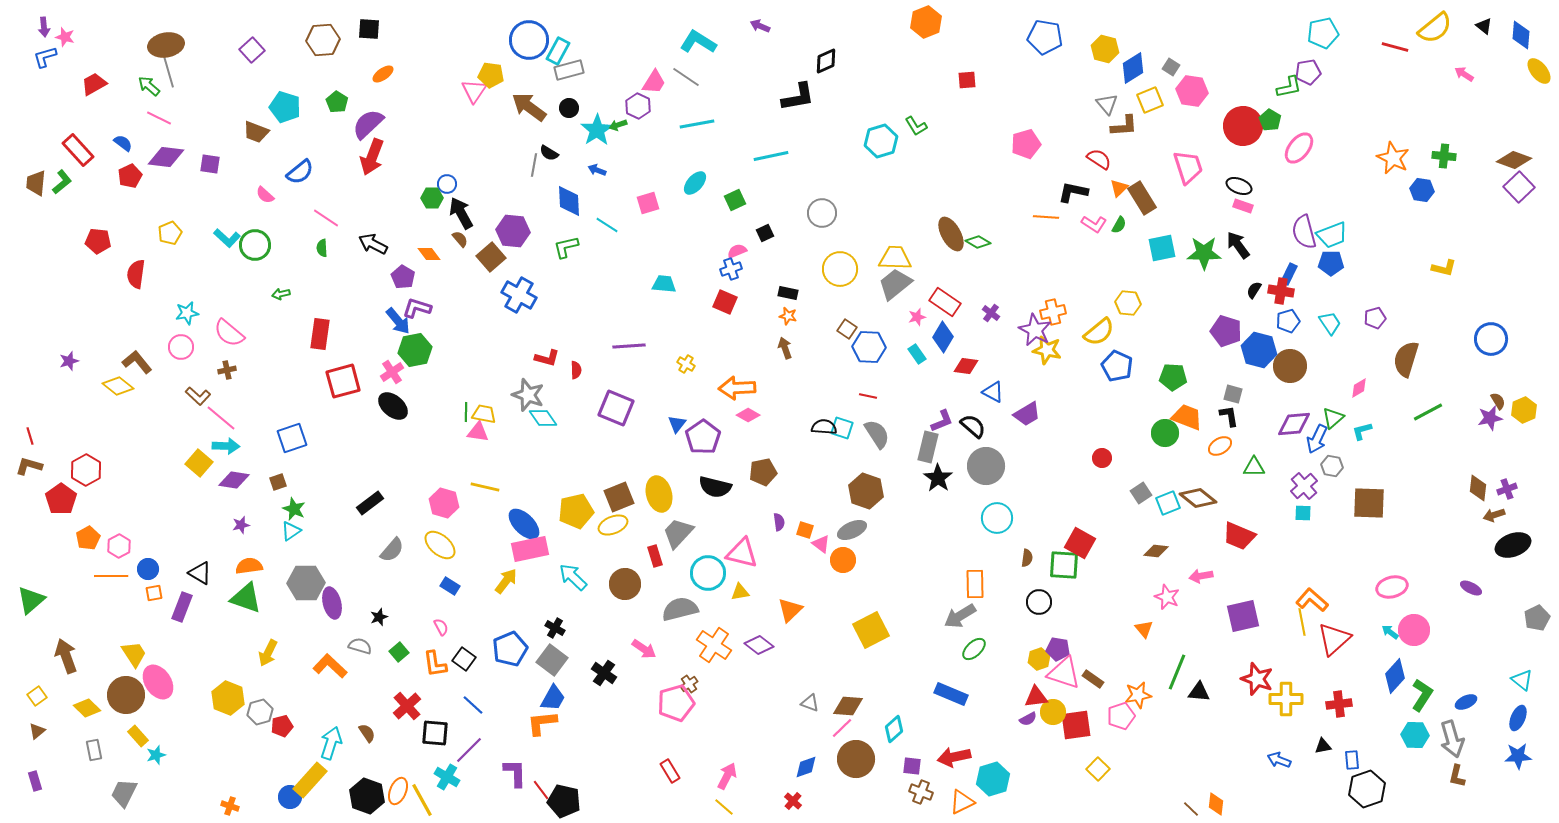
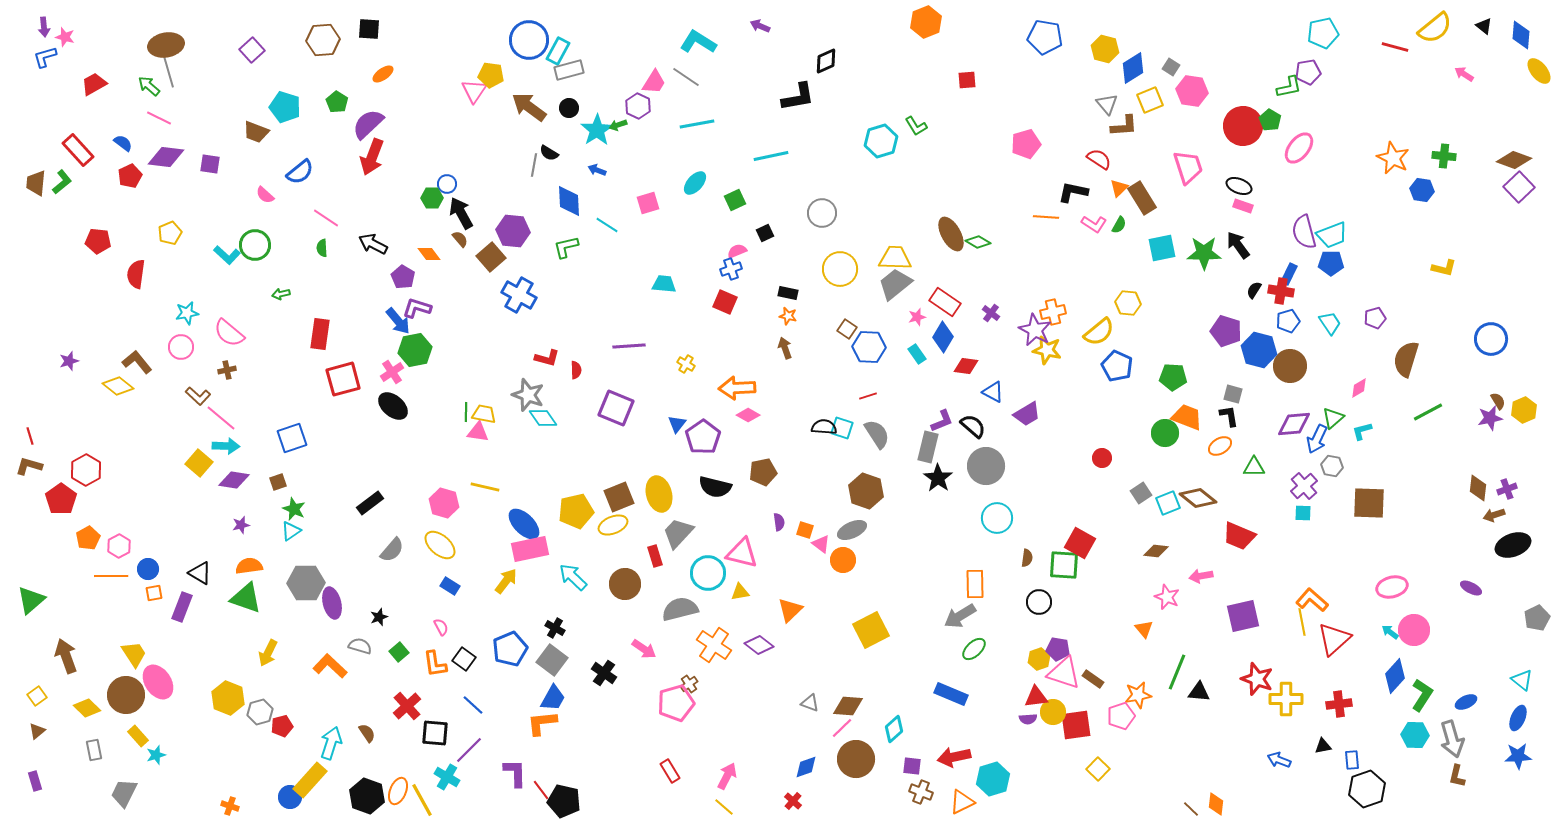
cyan L-shape at (227, 238): moved 17 px down
red square at (343, 381): moved 2 px up
red line at (868, 396): rotated 30 degrees counterclockwise
purple semicircle at (1028, 719): rotated 24 degrees clockwise
